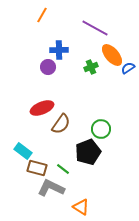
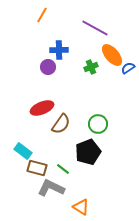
green circle: moved 3 px left, 5 px up
